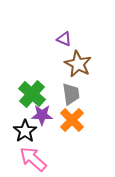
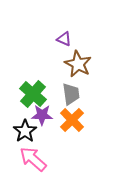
green cross: moved 1 px right
